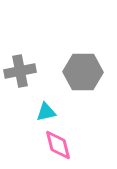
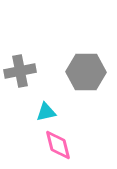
gray hexagon: moved 3 px right
